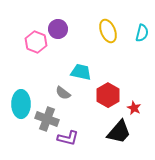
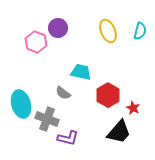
purple circle: moved 1 px up
cyan semicircle: moved 2 px left, 2 px up
cyan ellipse: rotated 16 degrees counterclockwise
red star: moved 1 px left
